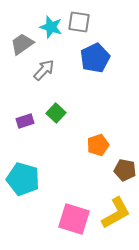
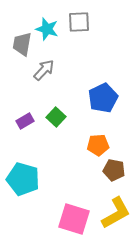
gray square: rotated 10 degrees counterclockwise
cyan star: moved 4 px left, 2 px down
gray trapezoid: rotated 45 degrees counterclockwise
blue pentagon: moved 8 px right, 40 px down
green square: moved 4 px down
purple rectangle: rotated 12 degrees counterclockwise
orange pentagon: rotated 15 degrees clockwise
brown pentagon: moved 11 px left
